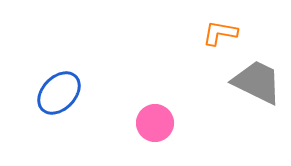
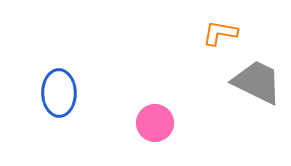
blue ellipse: rotated 45 degrees counterclockwise
